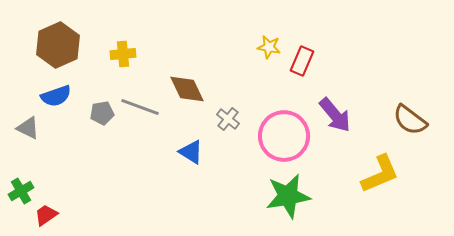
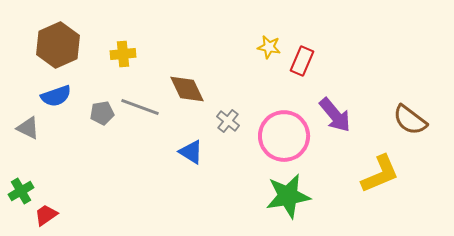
gray cross: moved 2 px down
